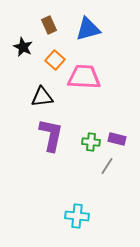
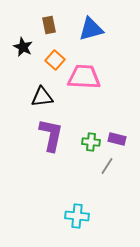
brown rectangle: rotated 12 degrees clockwise
blue triangle: moved 3 px right
